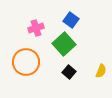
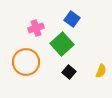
blue square: moved 1 px right, 1 px up
green square: moved 2 px left
